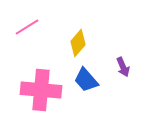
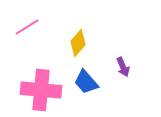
blue trapezoid: moved 2 px down
